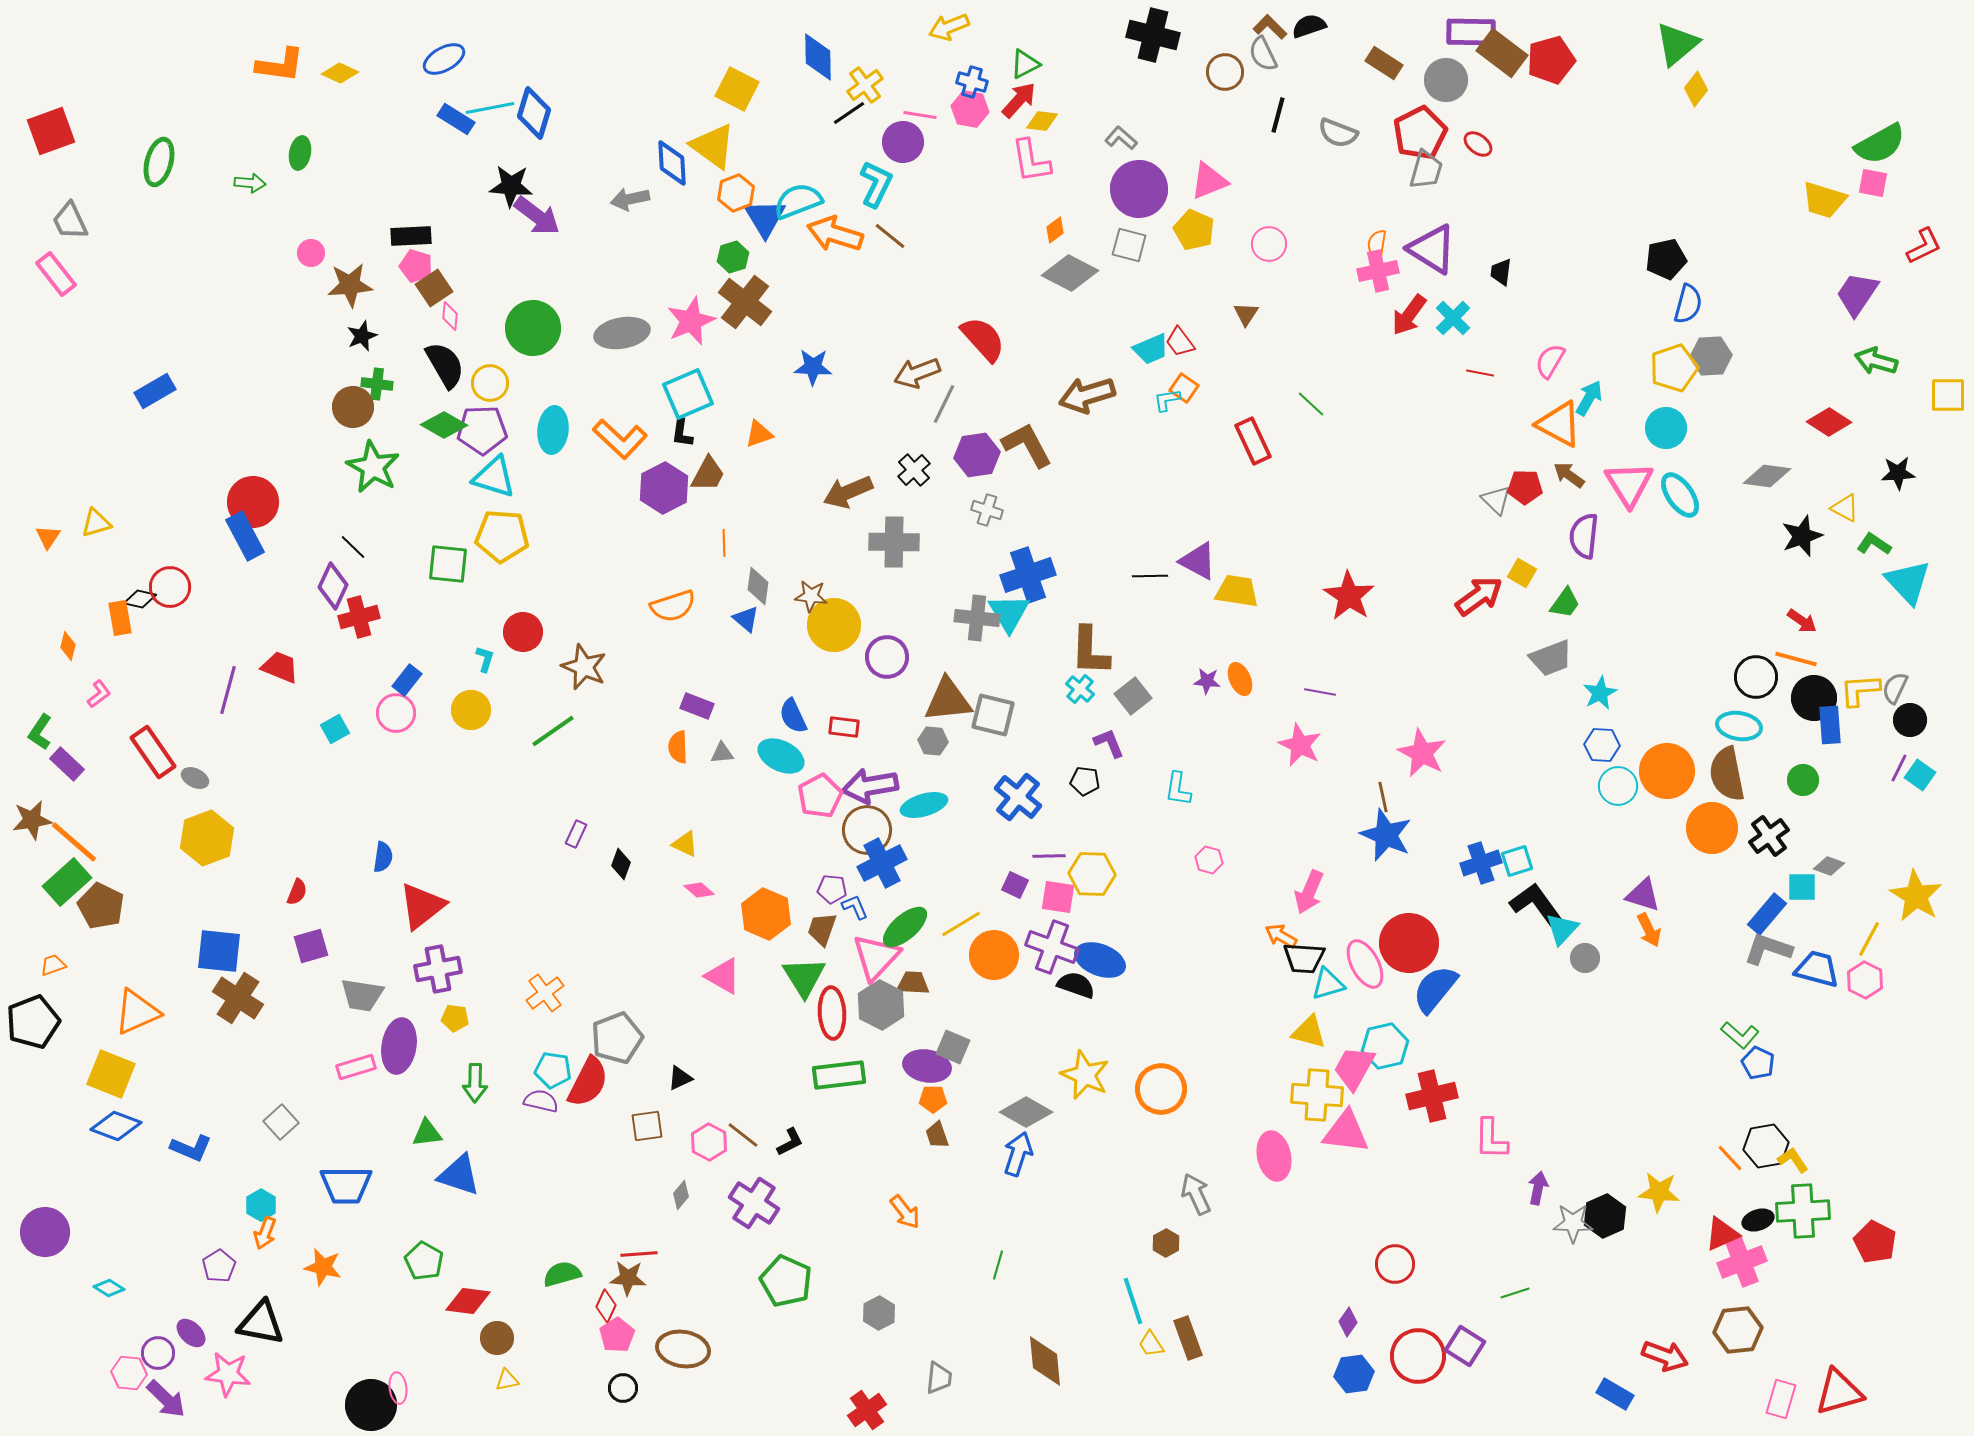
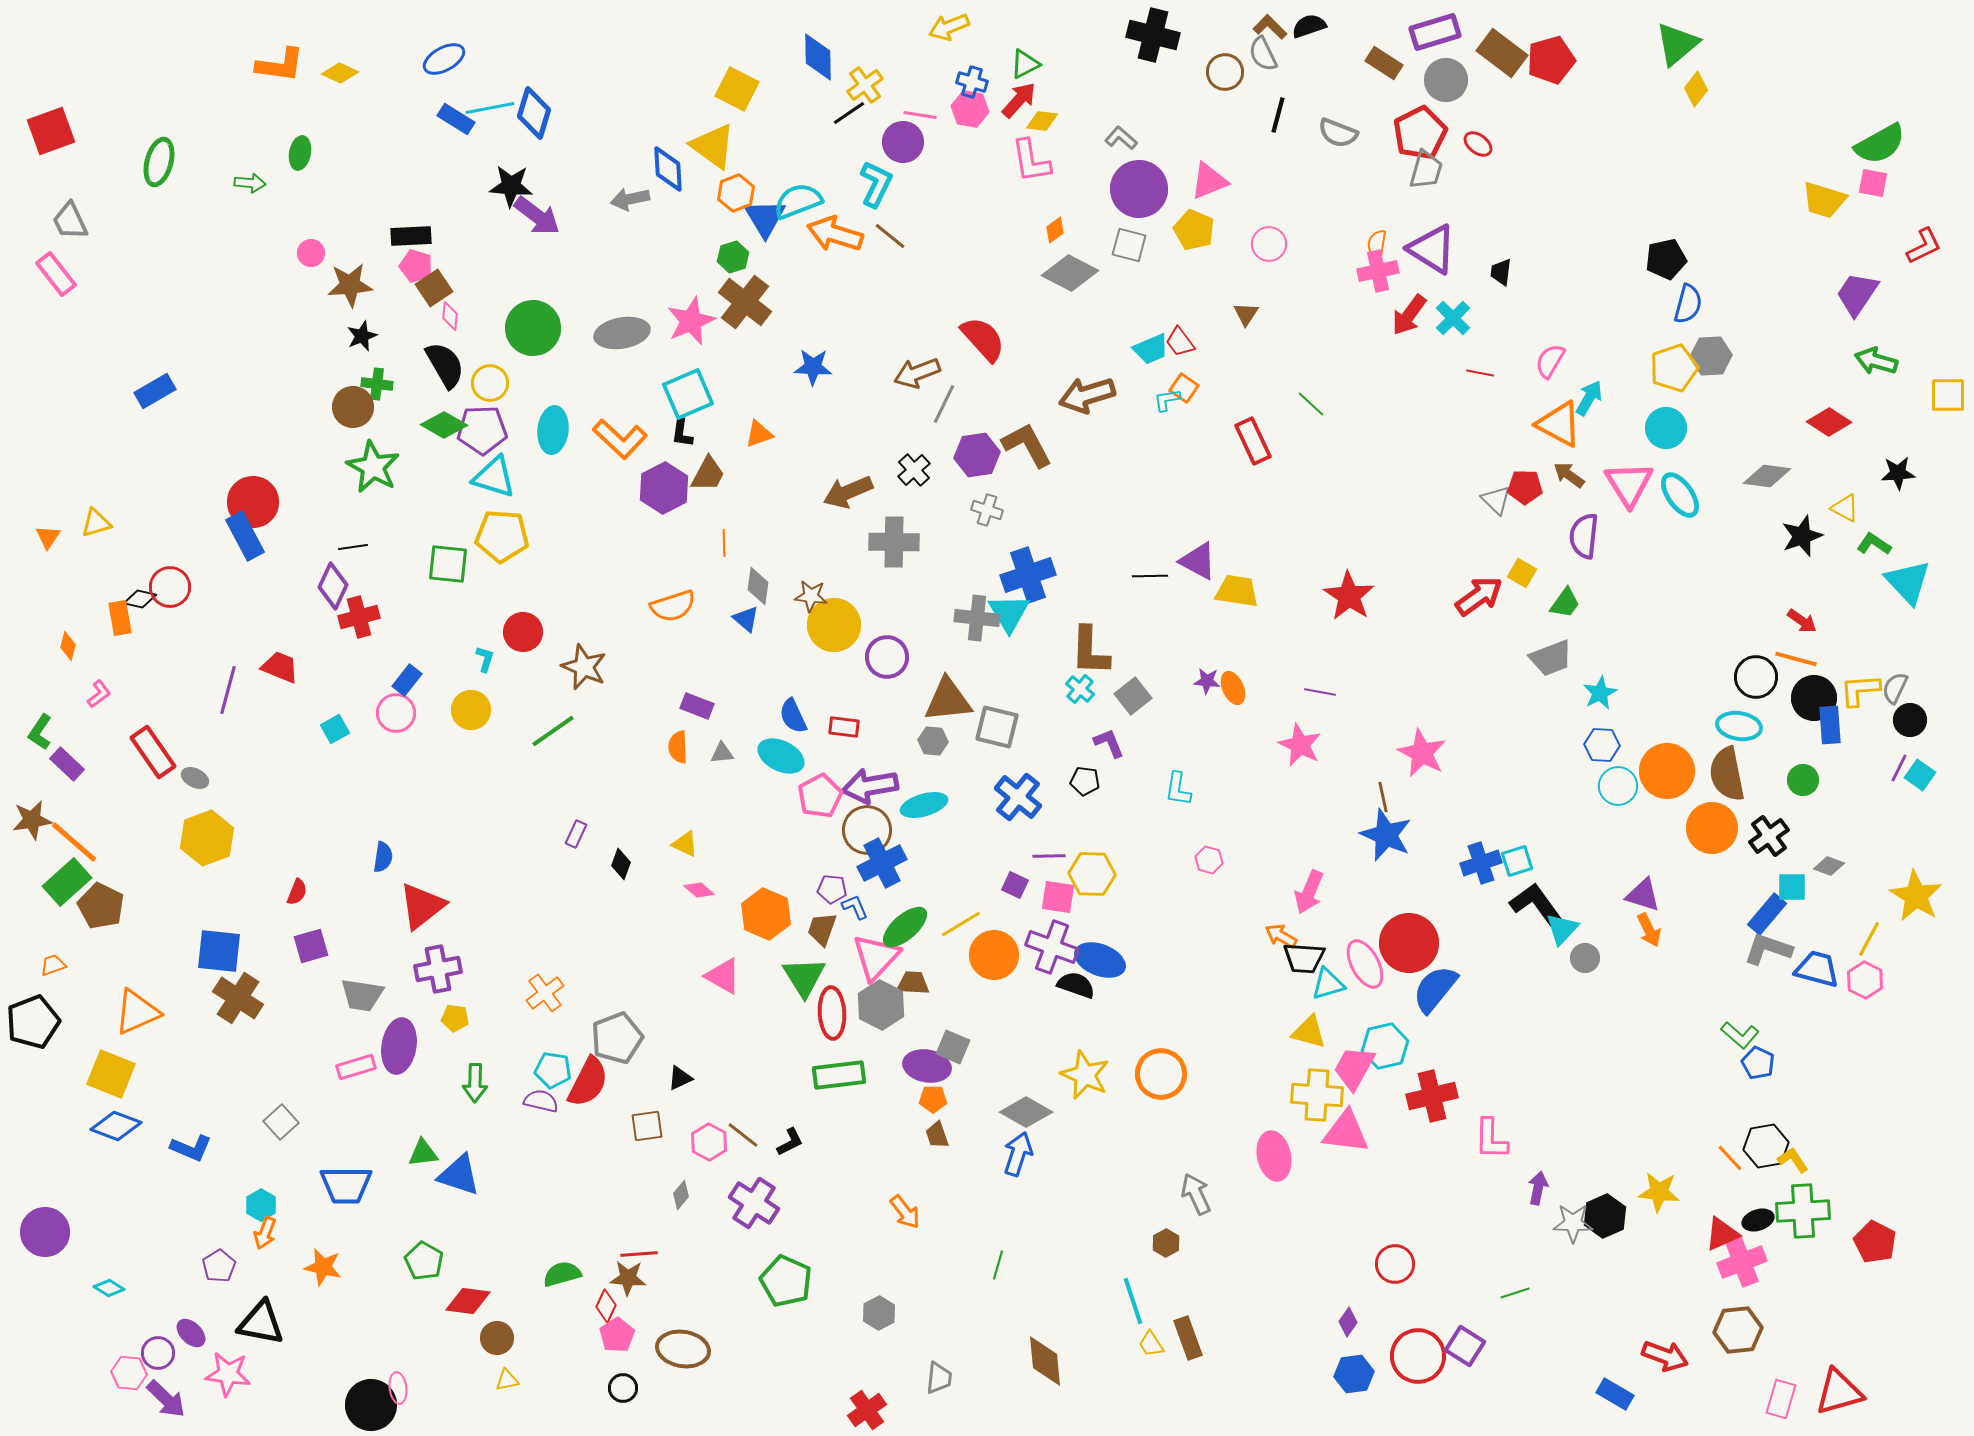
purple rectangle at (1471, 32): moved 36 px left; rotated 18 degrees counterclockwise
blue diamond at (672, 163): moved 4 px left, 6 px down
black line at (353, 547): rotated 52 degrees counterclockwise
orange ellipse at (1240, 679): moved 7 px left, 9 px down
gray square at (993, 715): moved 4 px right, 12 px down
cyan square at (1802, 887): moved 10 px left
orange circle at (1161, 1089): moved 15 px up
green triangle at (427, 1133): moved 4 px left, 20 px down
